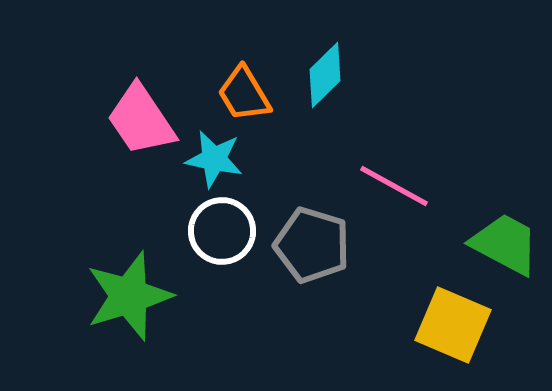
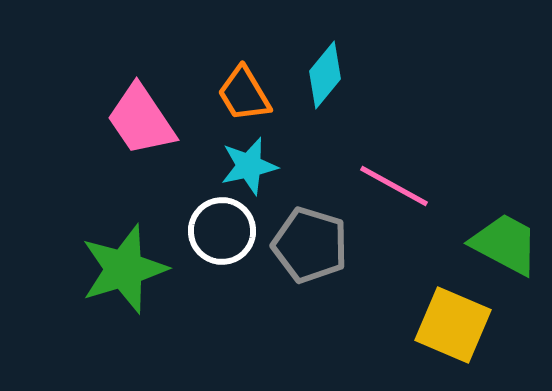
cyan diamond: rotated 6 degrees counterclockwise
cyan star: moved 35 px right, 7 px down; rotated 24 degrees counterclockwise
gray pentagon: moved 2 px left
green star: moved 5 px left, 27 px up
